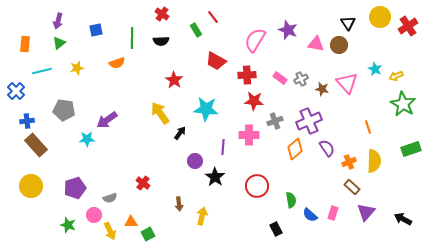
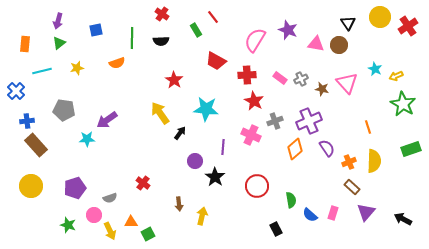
red star at (254, 101): rotated 24 degrees clockwise
pink cross at (249, 135): moved 2 px right; rotated 24 degrees clockwise
